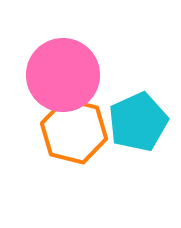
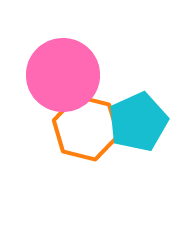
orange hexagon: moved 12 px right, 3 px up
